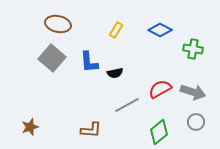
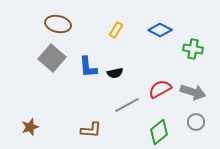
blue L-shape: moved 1 px left, 5 px down
